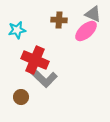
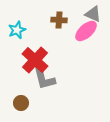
cyan star: rotated 12 degrees counterclockwise
red cross: rotated 20 degrees clockwise
gray L-shape: rotated 32 degrees clockwise
brown circle: moved 6 px down
